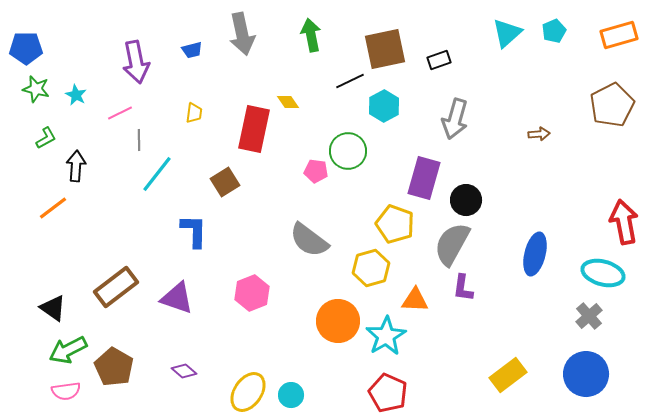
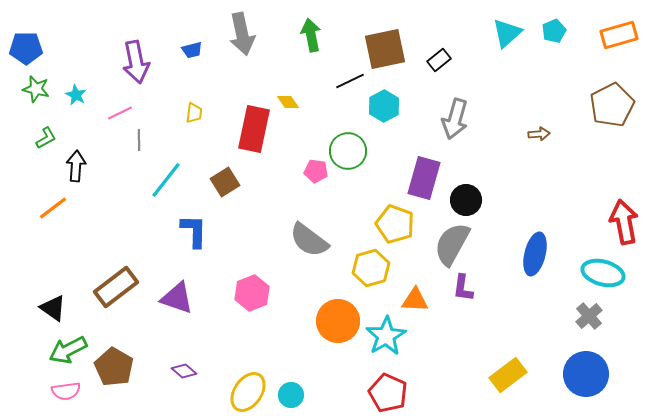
black rectangle at (439, 60): rotated 20 degrees counterclockwise
cyan line at (157, 174): moved 9 px right, 6 px down
